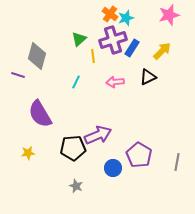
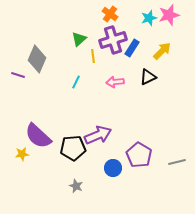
cyan star: moved 23 px right
gray diamond: moved 3 px down; rotated 8 degrees clockwise
purple semicircle: moved 2 px left, 22 px down; rotated 16 degrees counterclockwise
yellow star: moved 6 px left, 1 px down
gray line: rotated 66 degrees clockwise
